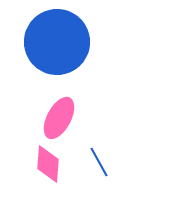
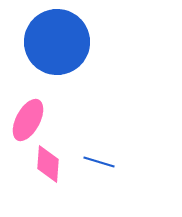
pink ellipse: moved 31 px left, 2 px down
blue line: rotated 44 degrees counterclockwise
